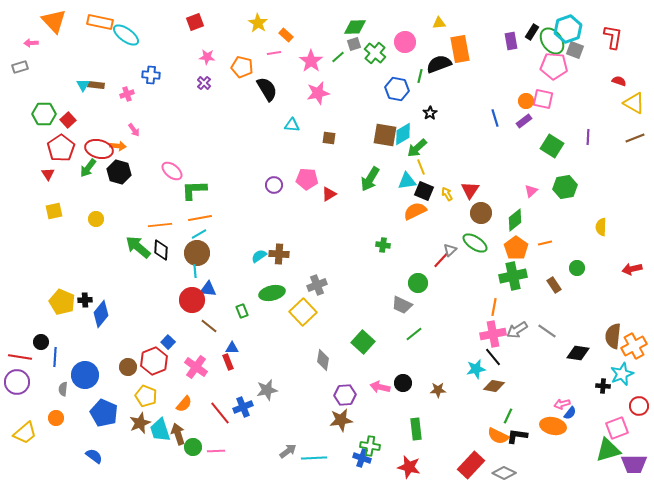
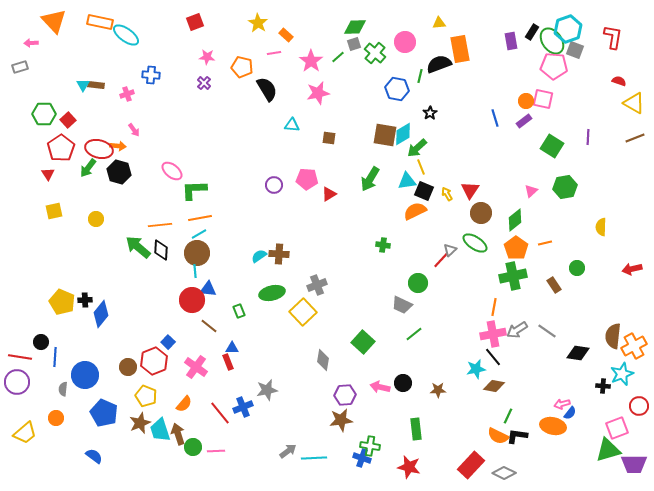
green rectangle at (242, 311): moved 3 px left
